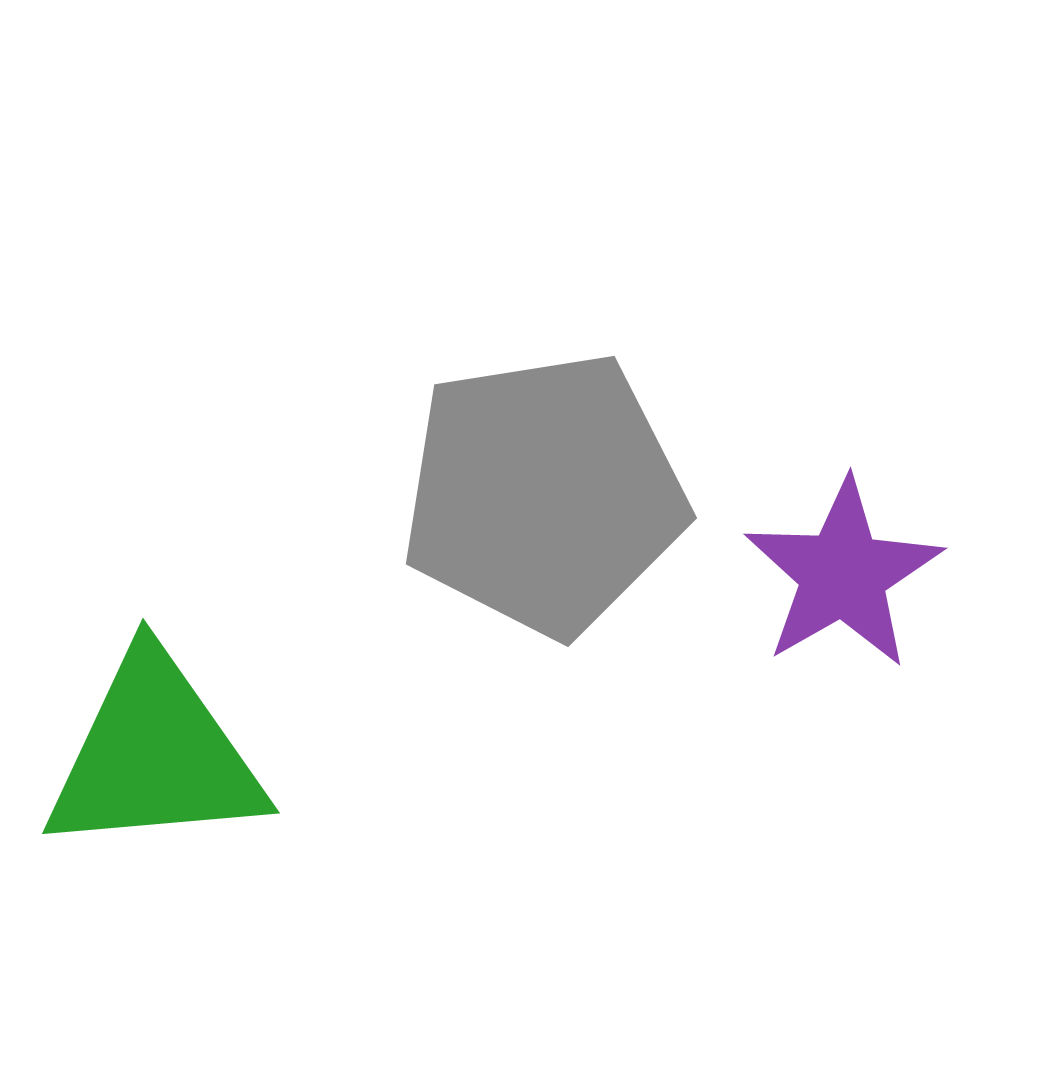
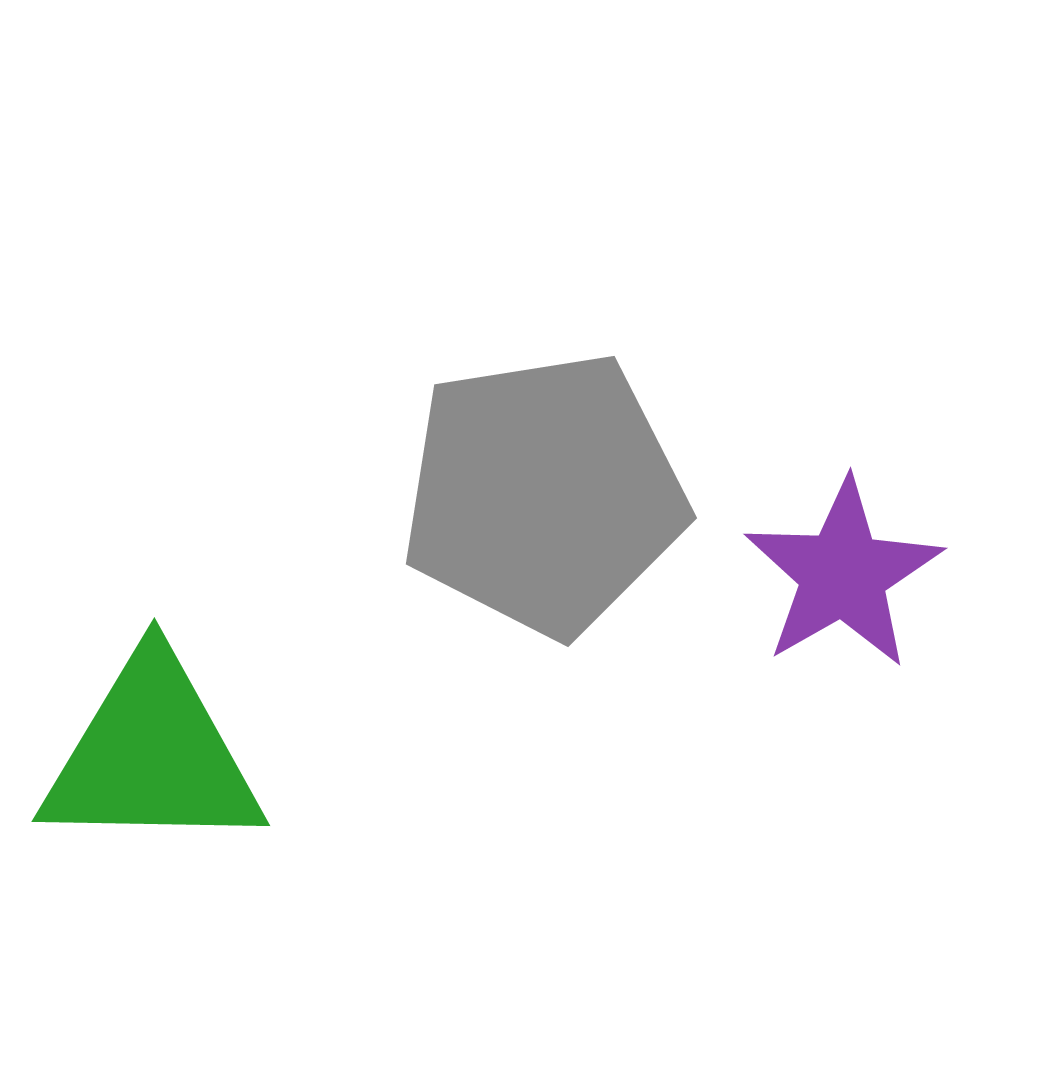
green triangle: moved 3 px left; rotated 6 degrees clockwise
